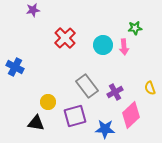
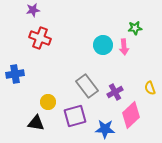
red cross: moved 25 px left; rotated 25 degrees counterclockwise
blue cross: moved 7 px down; rotated 36 degrees counterclockwise
